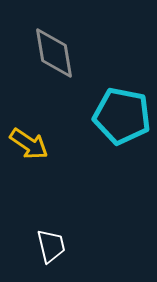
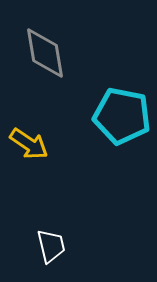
gray diamond: moved 9 px left
